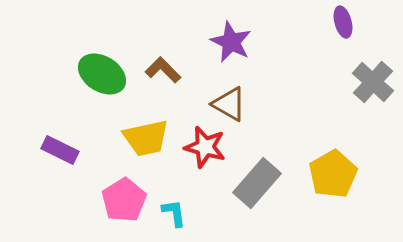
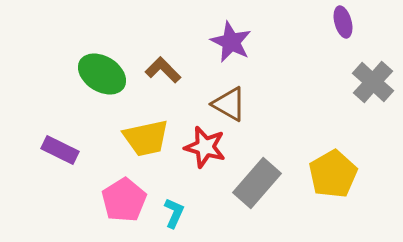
cyan L-shape: rotated 32 degrees clockwise
